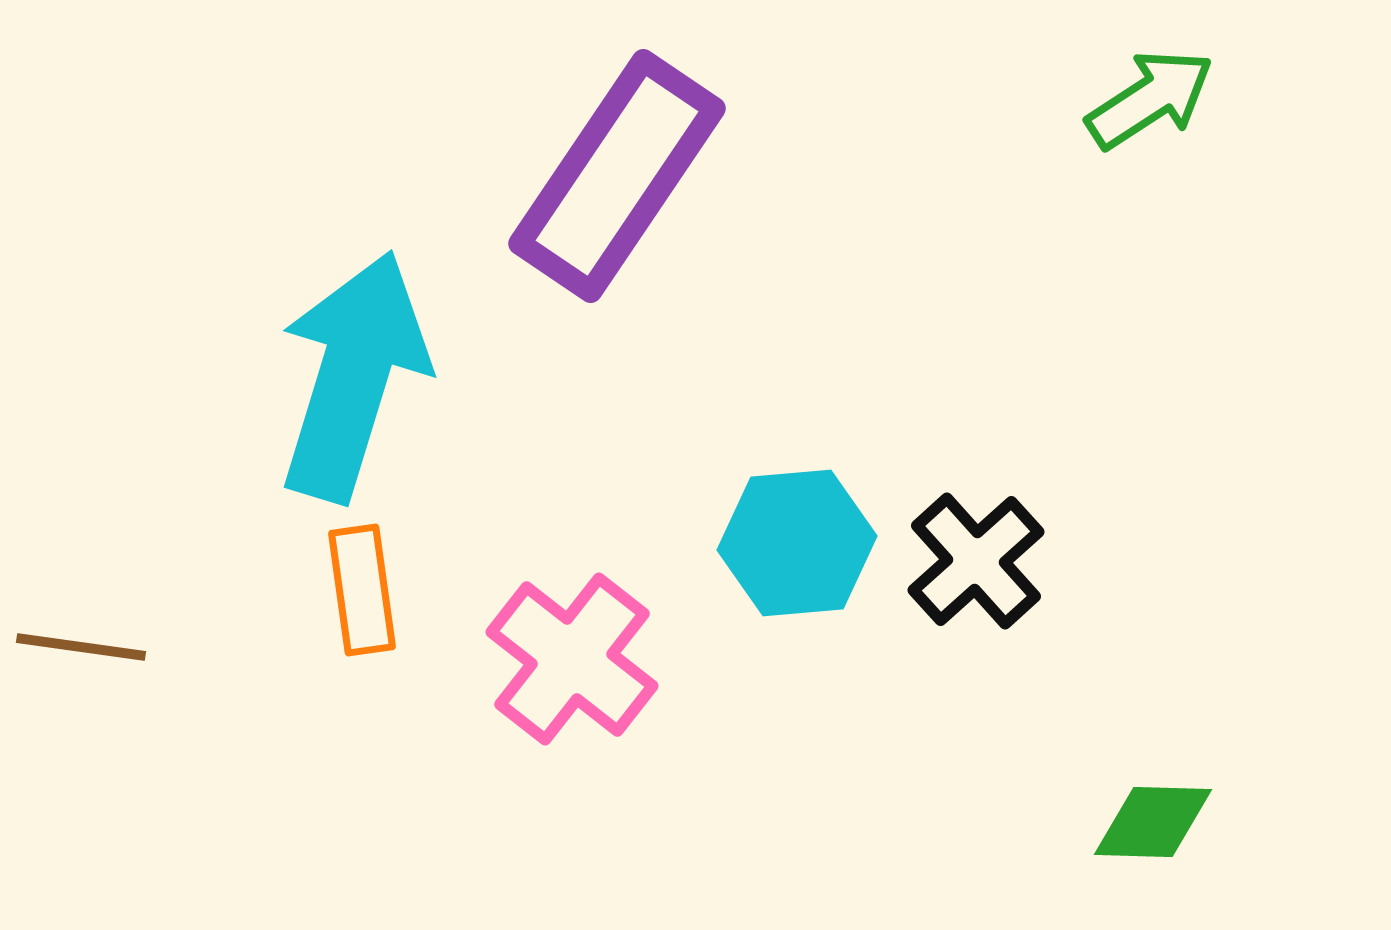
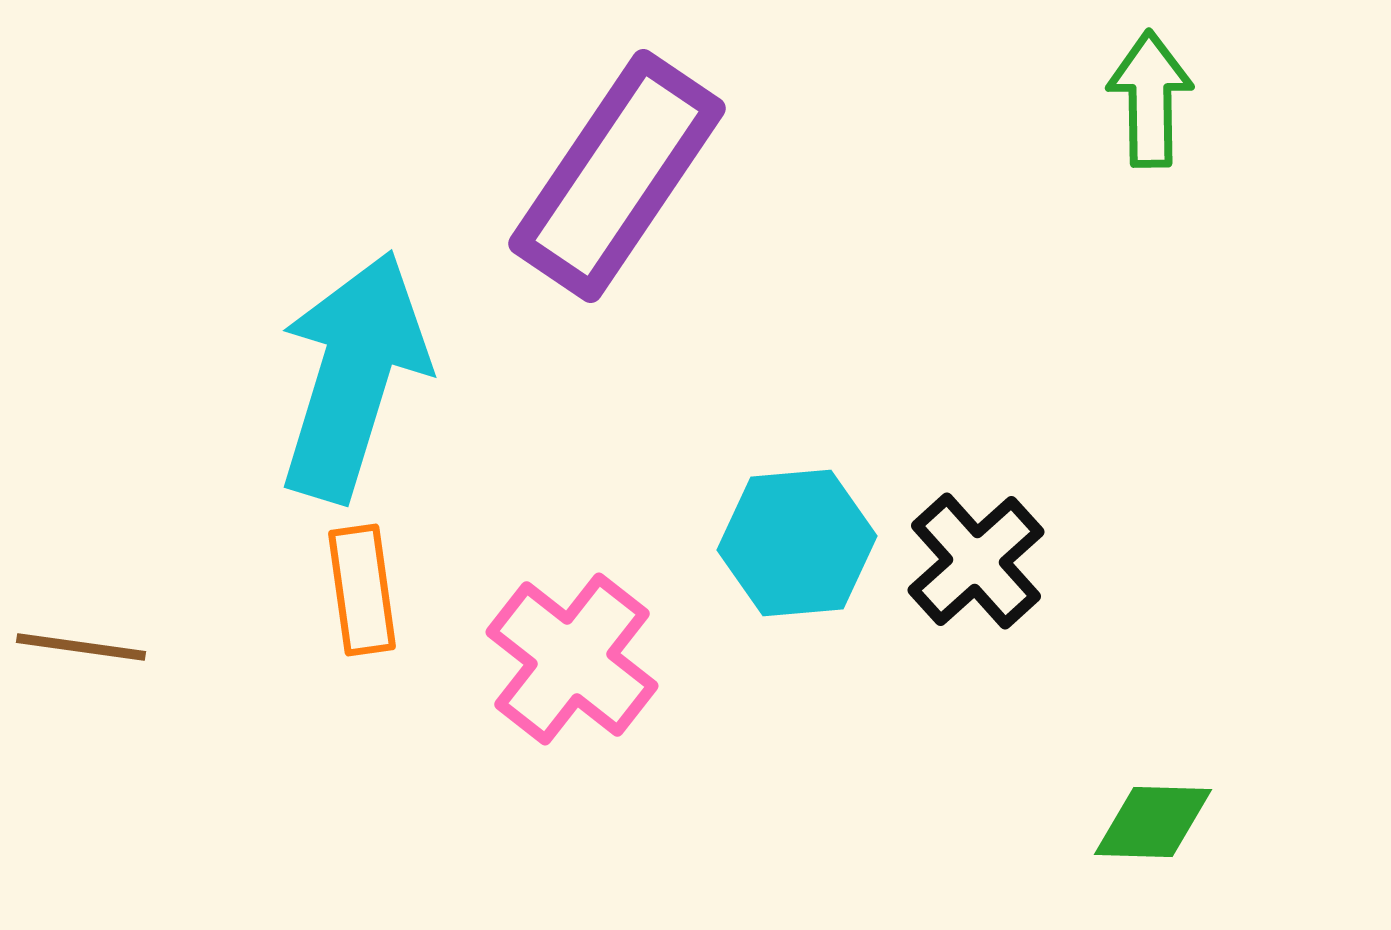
green arrow: rotated 58 degrees counterclockwise
